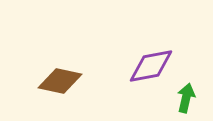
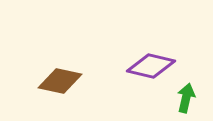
purple diamond: rotated 24 degrees clockwise
